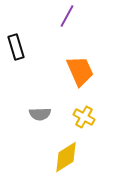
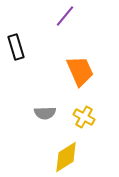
purple line: moved 2 px left; rotated 10 degrees clockwise
gray semicircle: moved 5 px right, 1 px up
